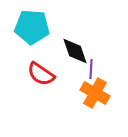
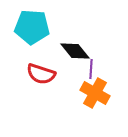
black diamond: rotated 20 degrees counterclockwise
red semicircle: rotated 16 degrees counterclockwise
